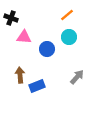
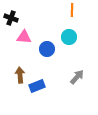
orange line: moved 5 px right, 5 px up; rotated 48 degrees counterclockwise
